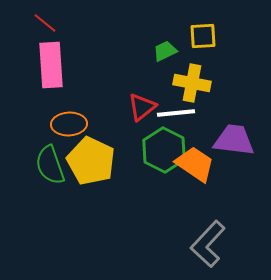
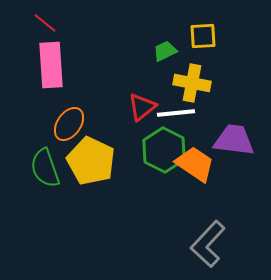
orange ellipse: rotated 52 degrees counterclockwise
green semicircle: moved 5 px left, 3 px down
